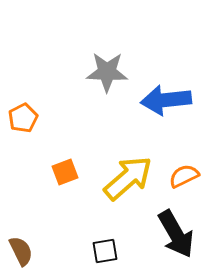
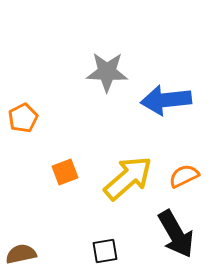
brown semicircle: moved 3 px down; rotated 76 degrees counterclockwise
